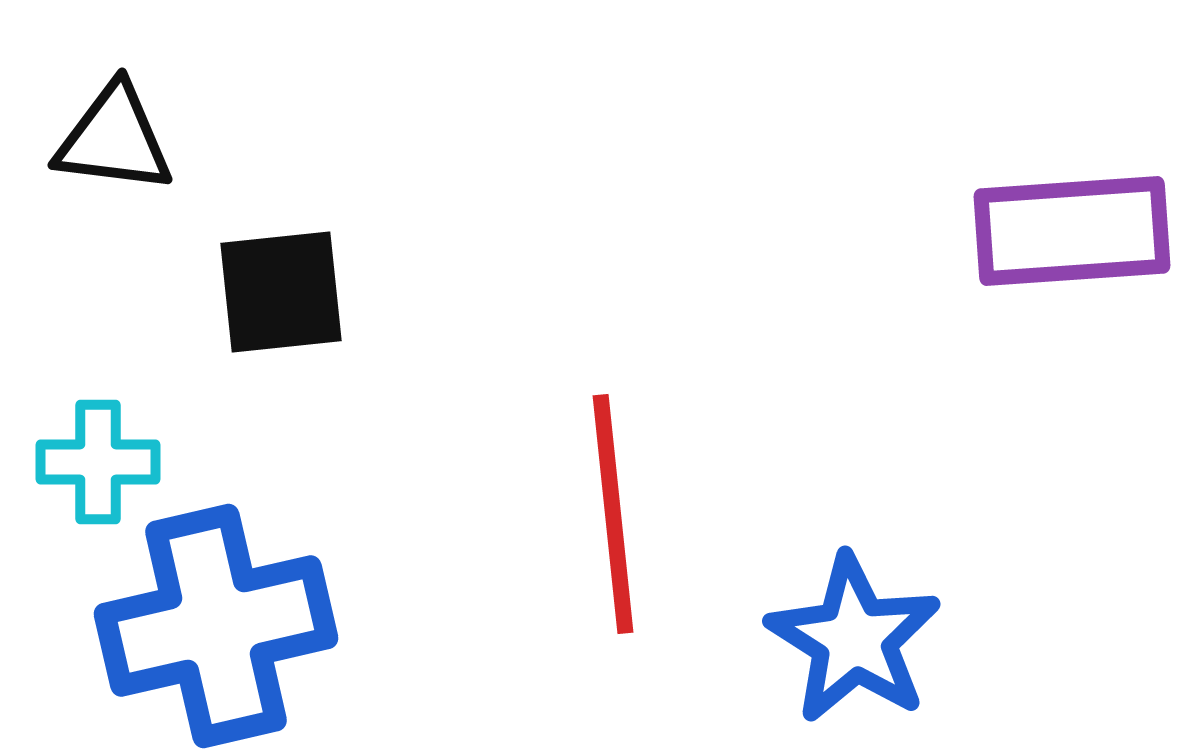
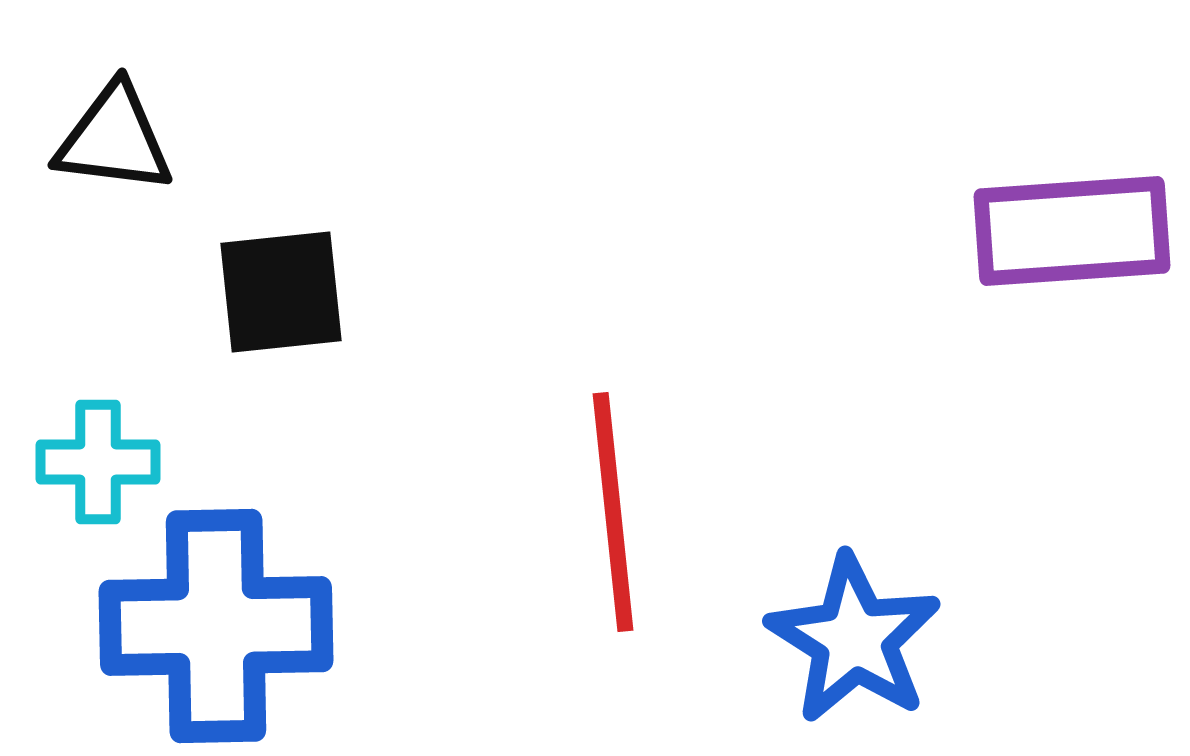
red line: moved 2 px up
blue cross: rotated 12 degrees clockwise
